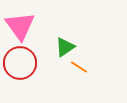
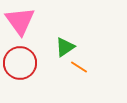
pink triangle: moved 5 px up
